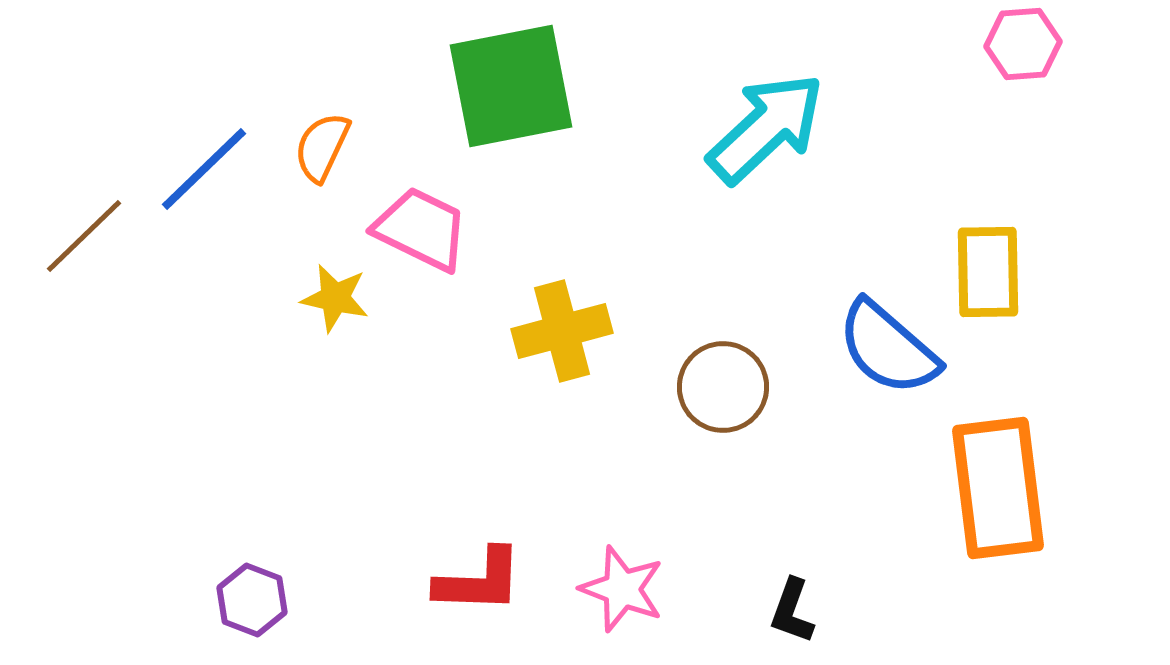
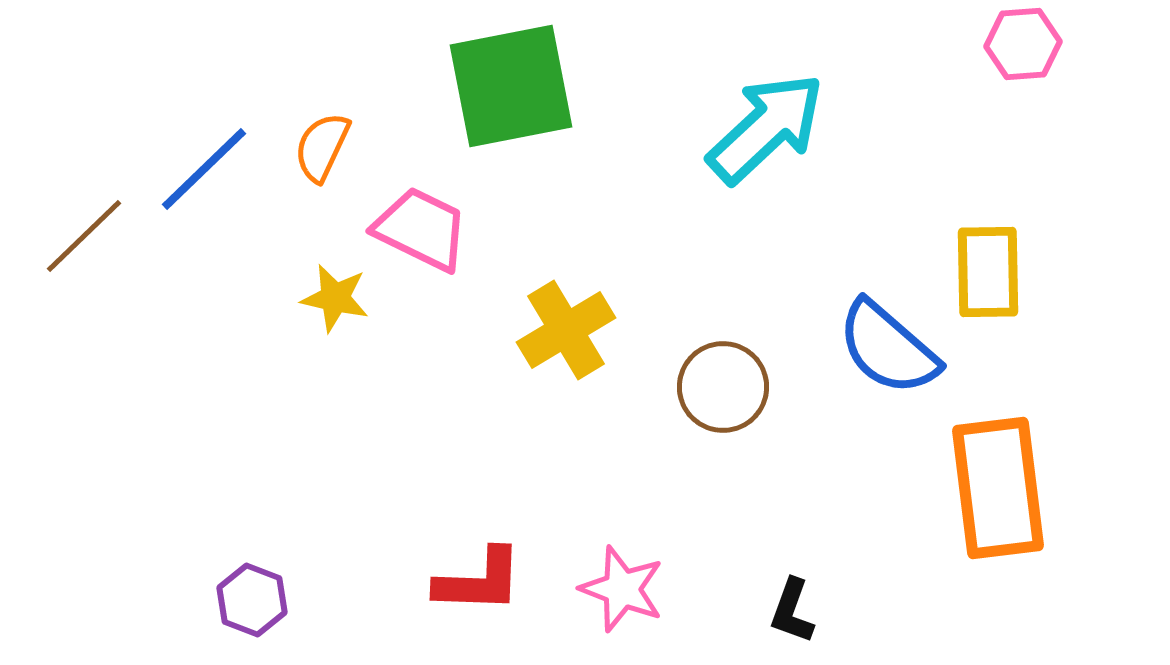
yellow cross: moved 4 px right, 1 px up; rotated 16 degrees counterclockwise
